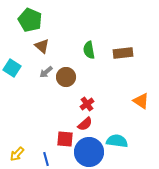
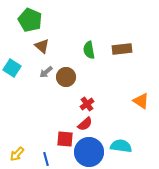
brown rectangle: moved 1 px left, 4 px up
cyan semicircle: moved 4 px right, 5 px down
